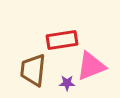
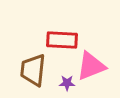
red rectangle: rotated 12 degrees clockwise
